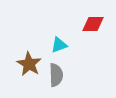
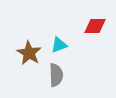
red diamond: moved 2 px right, 2 px down
brown star: moved 11 px up
